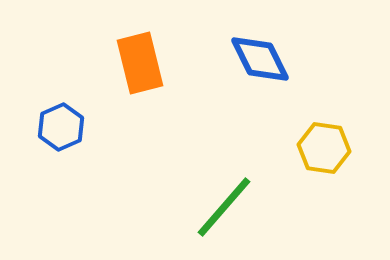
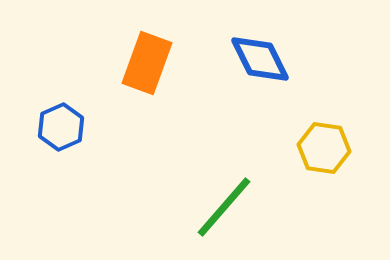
orange rectangle: moved 7 px right; rotated 34 degrees clockwise
